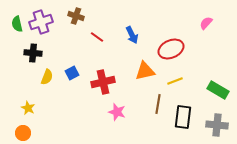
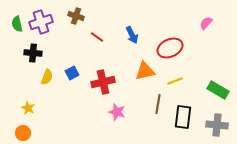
red ellipse: moved 1 px left, 1 px up
